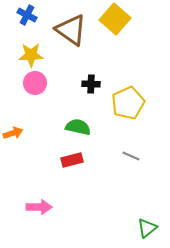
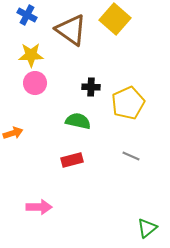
black cross: moved 3 px down
green semicircle: moved 6 px up
